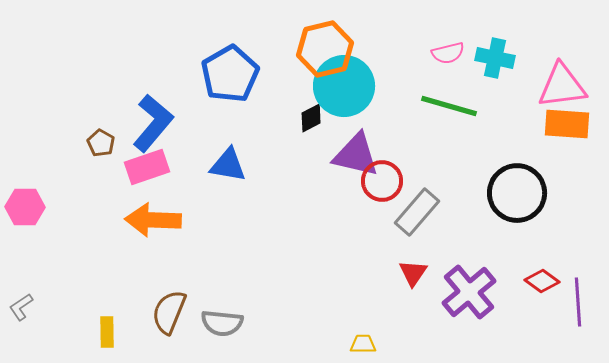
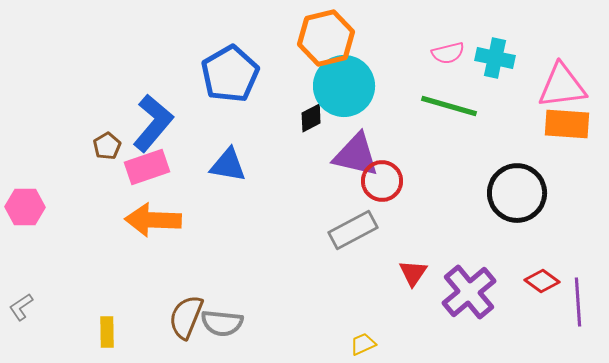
orange hexagon: moved 1 px right, 11 px up
brown pentagon: moved 6 px right, 3 px down; rotated 12 degrees clockwise
gray rectangle: moved 64 px left, 18 px down; rotated 21 degrees clockwise
brown semicircle: moved 17 px right, 5 px down
yellow trapezoid: rotated 24 degrees counterclockwise
